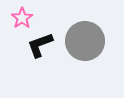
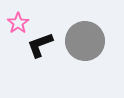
pink star: moved 4 px left, 5 px down
